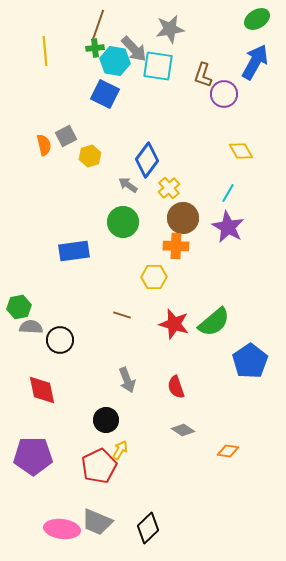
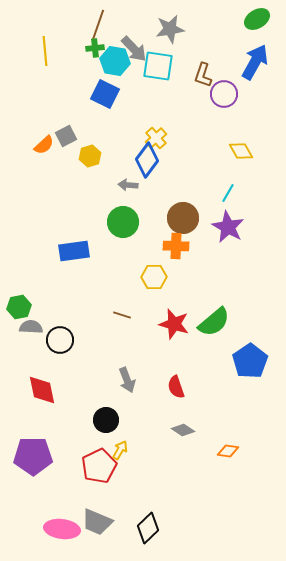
orange semicircle at (44, 145): rotated 60 degrees clockwise
gray arrow at (128, 185): rotated 30 degrees counterclockwise
yellow cross at (169, 188): moved 13 px left, 50 px up
